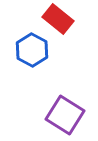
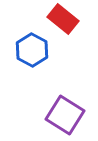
red rectangle: moved 5 px right
